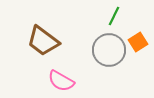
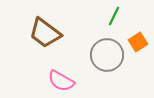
brown trapezoid: moved 2 px right, 8 px up
gray circle: moved 2 px left, 5 px down
